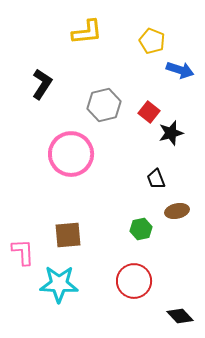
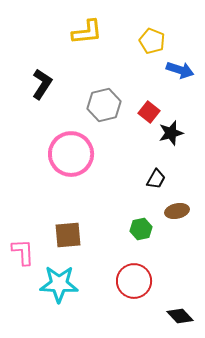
black trapezoid: rotated 130 degrees counterclockwise
